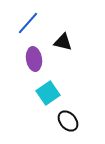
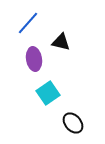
black triangle: moved 2 px left
black ellipse: moved 5 px right, 2 px down
